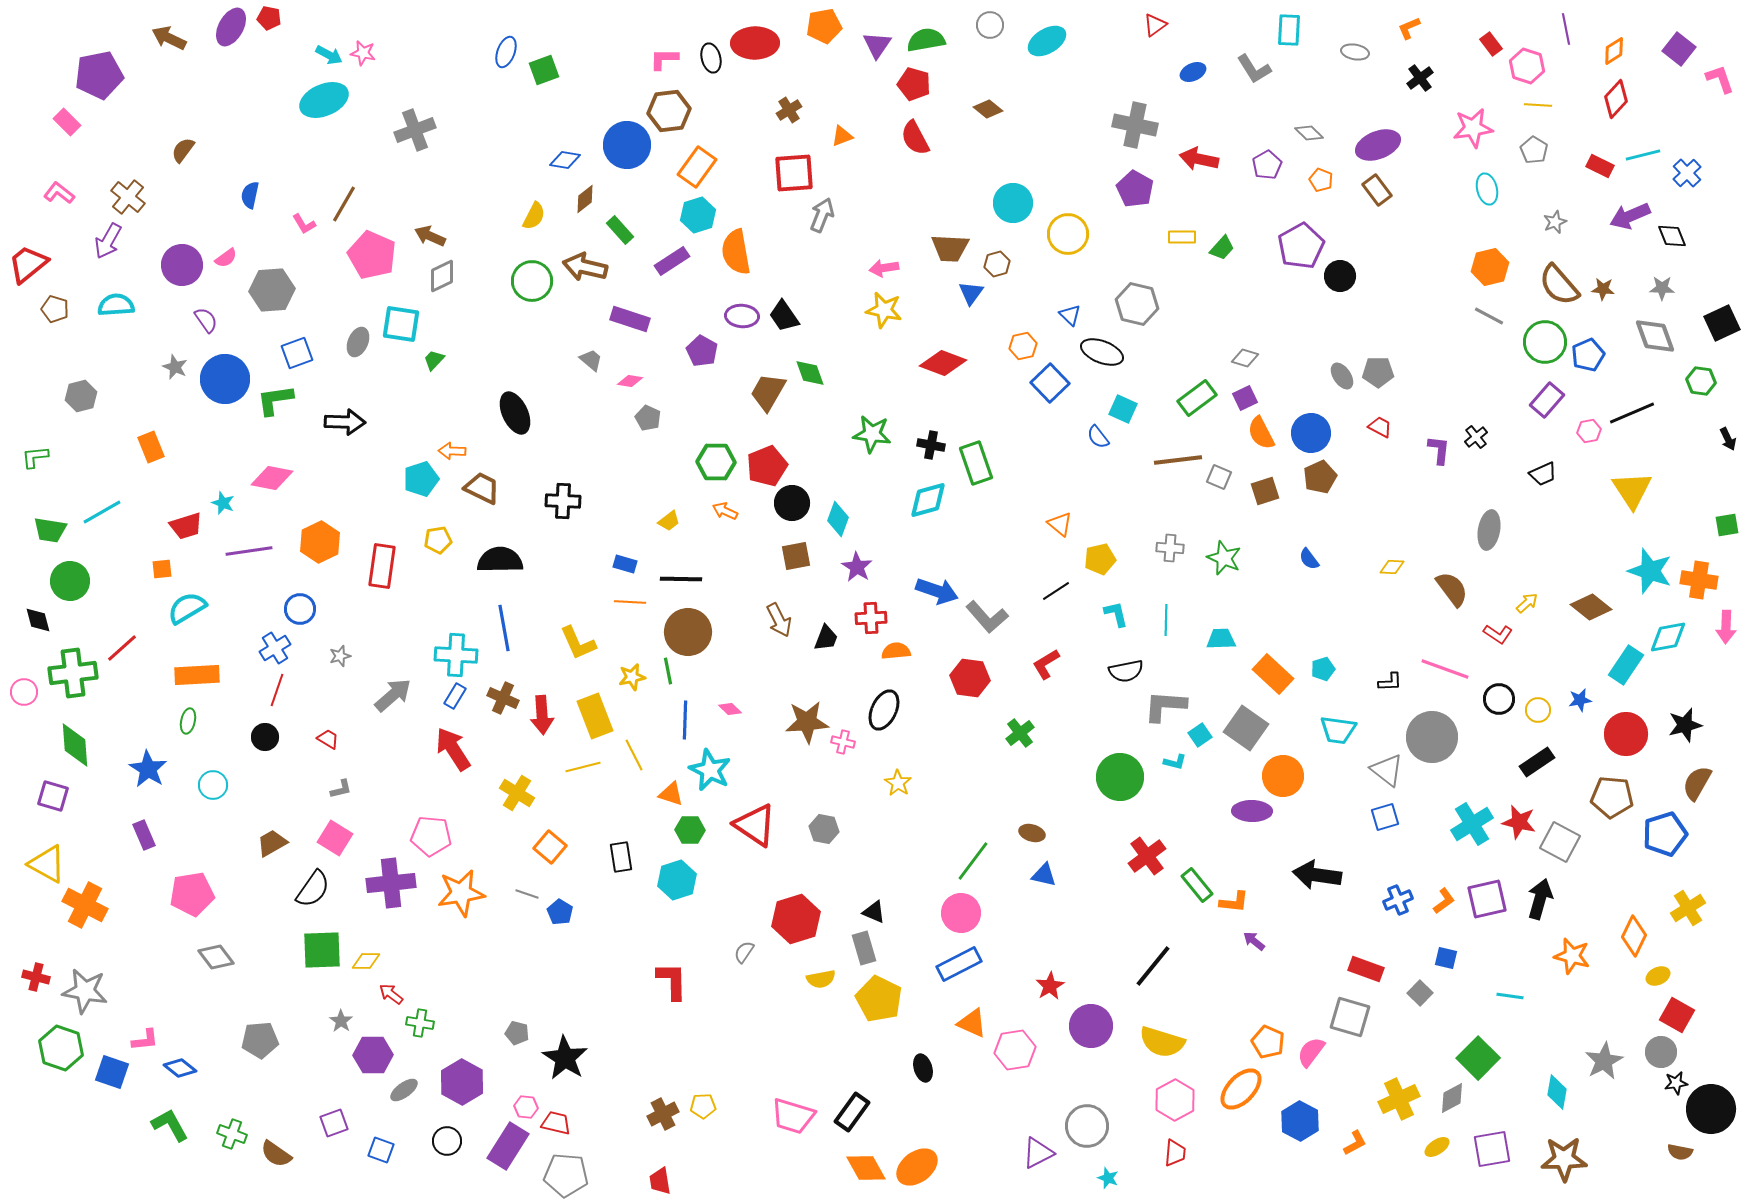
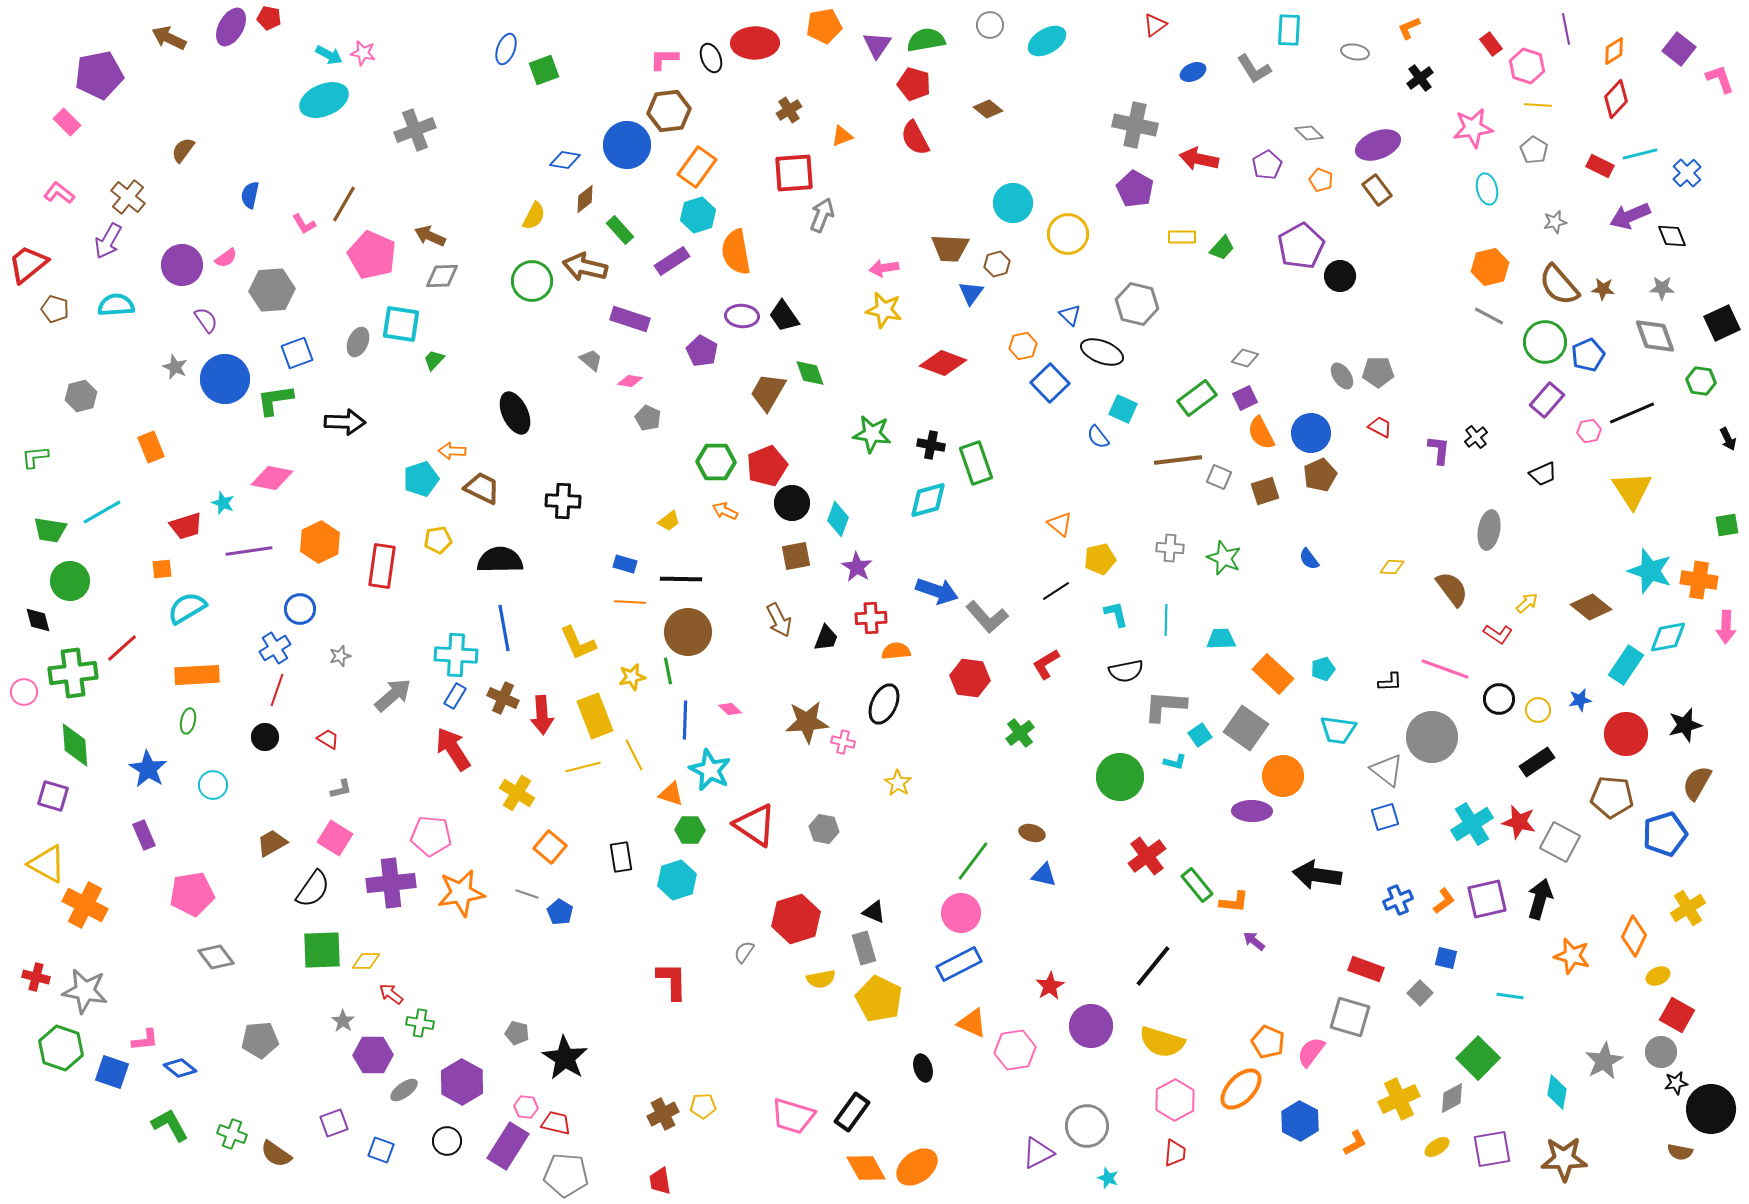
blue ellipse at (506, 52): moved 3 px up
black ellipse at (711, 58): rotated 8 degrees counterclockwise
cyan line at (1643, 155): moved 3 px left, 1 px up
gray star at (1555, 222): rotated 10 degrees clockwise
gray diamond at (442, 276): rotated 24 degrees clockwise
brown pentagon at (1320, 477): moved 2 px up
black ellipse at (884, 710): moved 6 px up
gray star at (341, 1021): moved 2 px right
